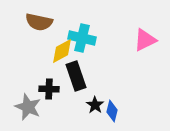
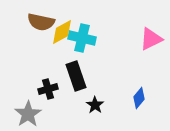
brown semicircle: moved 2 px right
pink triangle: moved 6 px right, 1 px up
yellow diamond: moved 19 px up
black cross: moved 1 px left; rotated 18 degrees counterclockwise
gray star: moved 7 px down; rotated 16 degrees clockwise
blue diamond: moved 27 px right, 13 px up; rotated 25 degrees clockwise
